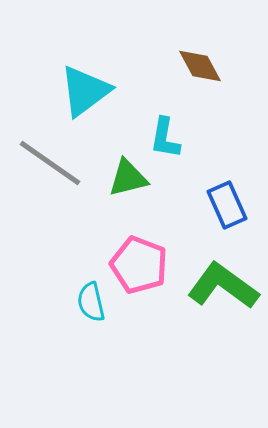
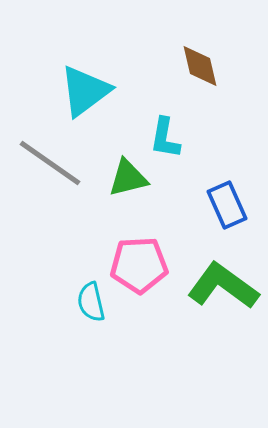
brown diamond: rotated 15 degrees clockwise
pink pentagon: rotated 24 degrees counterclockwise
